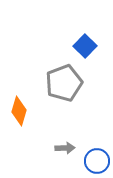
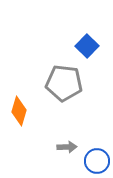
blue square: moved 2 px right
gray pentagon: rotated 27 degrees clockwise
gray arrow: moved 2 px right, 1 px up
